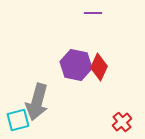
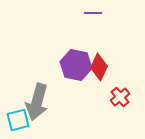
red cross: moved 2 px left, 25 px up
